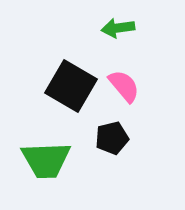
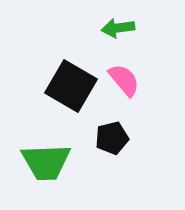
pink semicircle: moved 6 px up
green trapezoid: moved 2 px down
